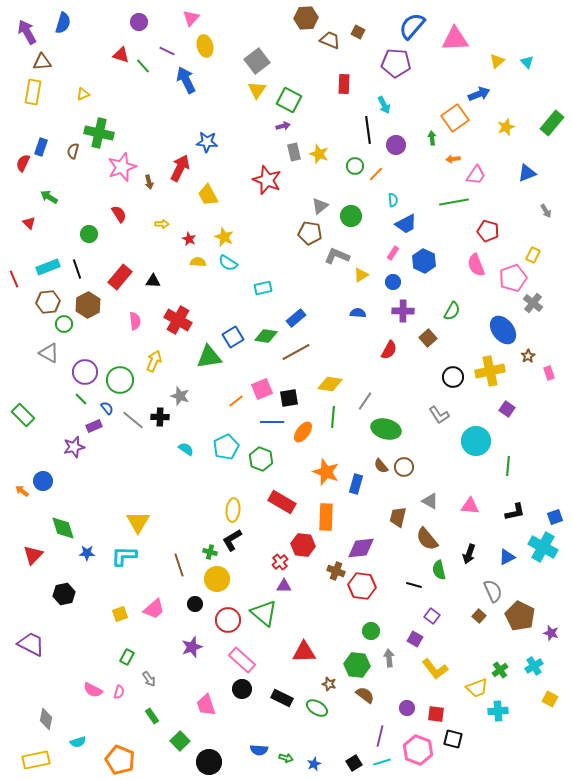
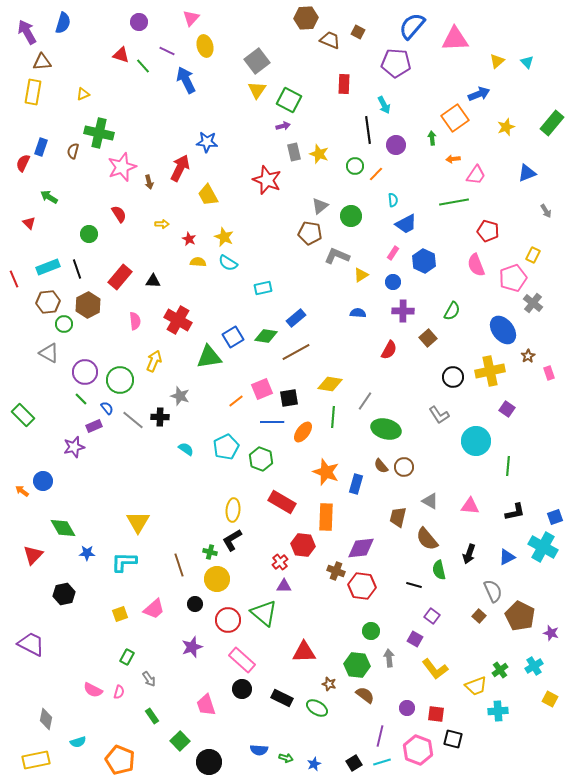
green diamond at (63, 528): rotated 12 degrees counterclockwise
cyan L-shape at (124, 556): moved 6 px down
yellow trapezoid at (477, 688): moved 1 px left, 2 px up
